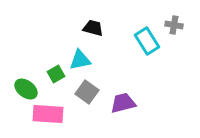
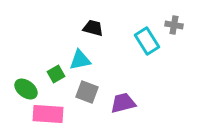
gray square: rotated 15 degrees counterclockwise
